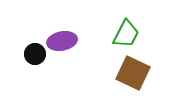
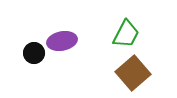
black circle: moved 1 px left, 1 px up
brown square: rotated 24 degrees clockwise
